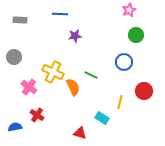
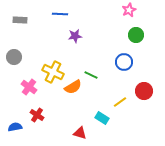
orange semicircle: rotated 84 degrees clockwise
yellow line: rotated 40 degrees clockwise
